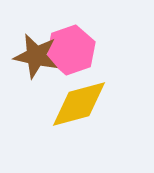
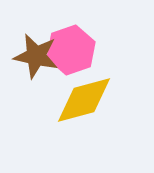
yellow diamond: moved 5 px right, 4 px up
